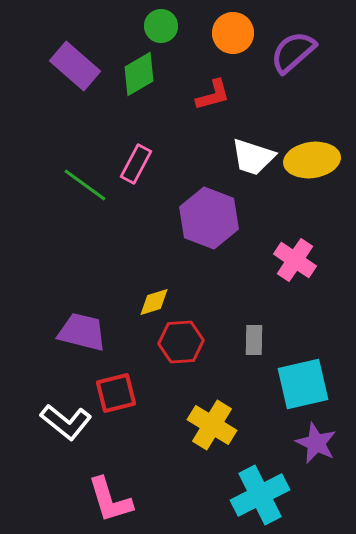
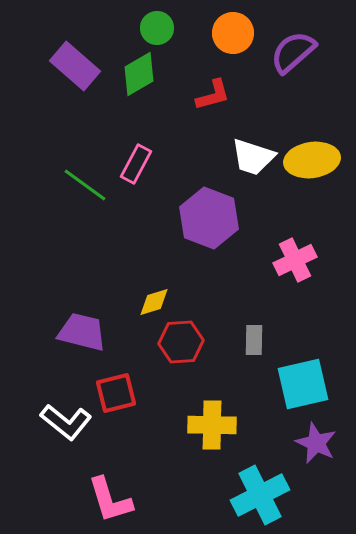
green circle: moved 4 px left, 2 px down
pink cross: rotated 30 degrees clockwise
yellow cross: rotated 30 degrees counterclockwise
